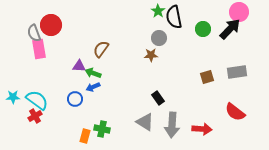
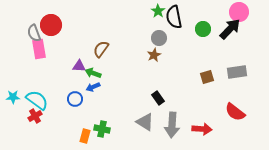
brown star: moved 3 px right; rotated 24 degrees counterclockwise
